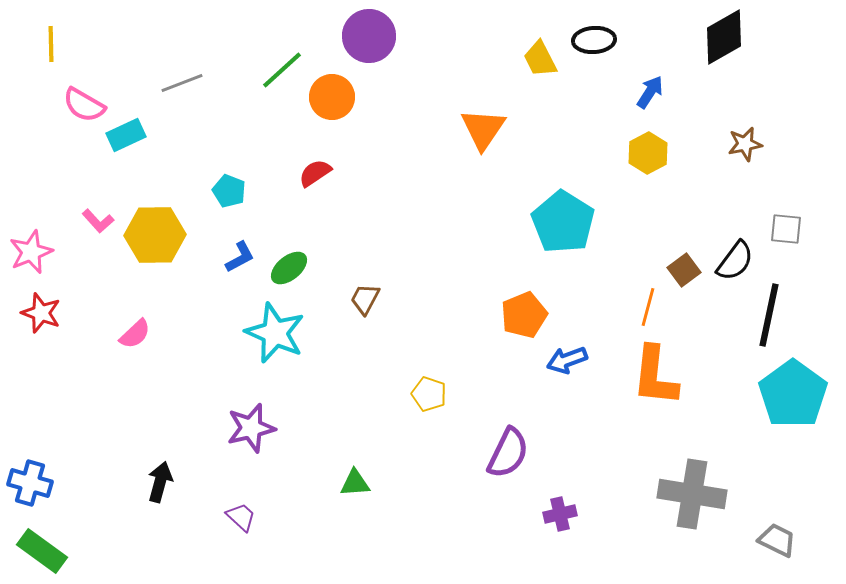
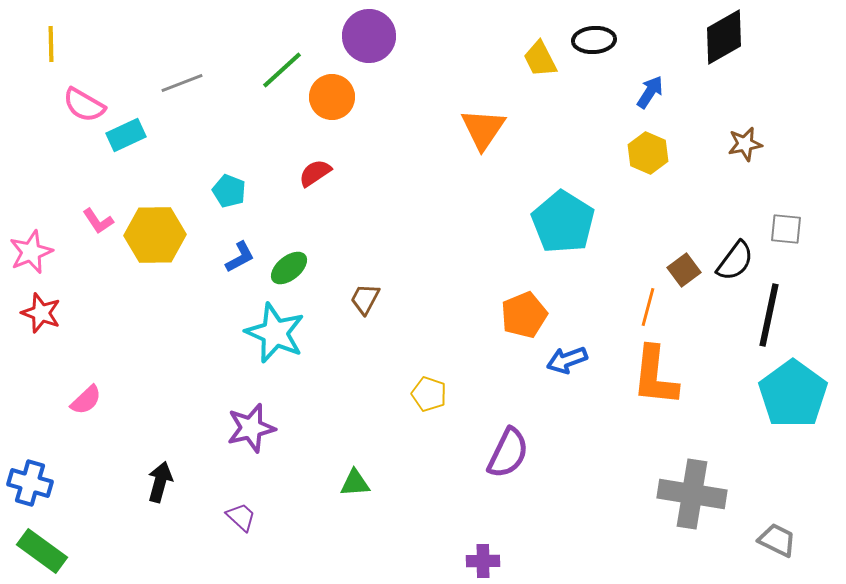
yellow hexagon at (648, 153): rotated 9 degrees counterclockwise
pink L-shape at (98, 221): rotated 8 degrees clockwise
pink semicircle at (135, 334): moved 49 px left, 66 px down
purple cross at (560, 514): moved 77 px left, 47 px down; rotated 12 degrees clockwise
